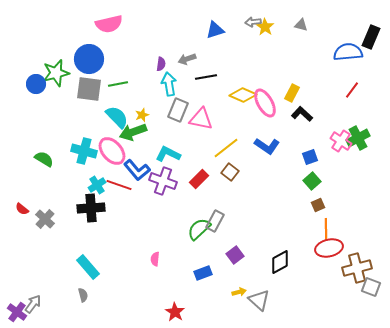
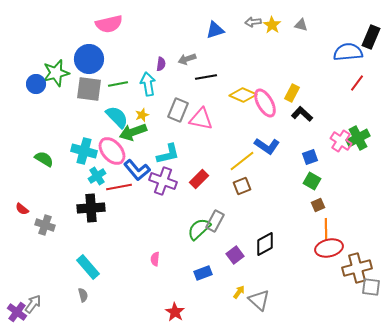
yellow star at (265, 27): moved 7 px right, 2 px up
cyan arrow at (169, 84): moved 21 px left
red line at (352, 90): moved 5 px right, 7 px up
yellow line at (226, 148): moved 16 px right, 13 px down
cyan L-shape at (168, 154): rotated 140 degrees clockwise
brown square at (230, 172): moved 12 px right, 14 px down; rotated 30 degrees clockwise
green square at (312, 181): rotated 18 degrees counterclockwise
cyan cross at (97, 185): moved 9 px up
red line at (119, 185): moved 2 px down; rotated 30 degrees counterclockwise
gray cross at (45, 219): moved 6 px down; rotated 24 degrees counterclockwise
black diamond at (280, 262): moved 15 px left, 18 px up
gray square at (371, 287): rotated 12 degrees counterclockwise
yellow arrow at (239, 292): rotated 40 degrees counterclockwise
